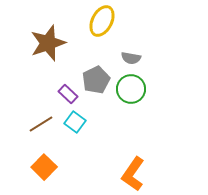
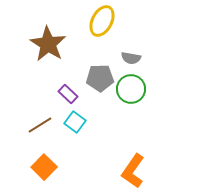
brown star: moved 1 px down; rotated 21 degrees counterclockwise
gray pentagon: moved 4 px right, 2 px up; rotated 24 degrees clockwise
brown line: moved 1 px left, 1 px down
orange L-shape: moved 3 px up
